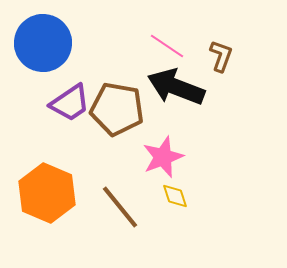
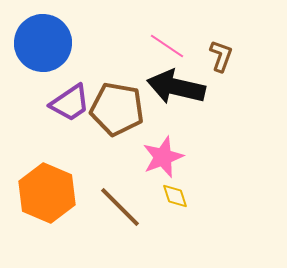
black arrow: rotated 8 degrees counterclockwise
brown line: rotated 6 degrees counterclockwise
